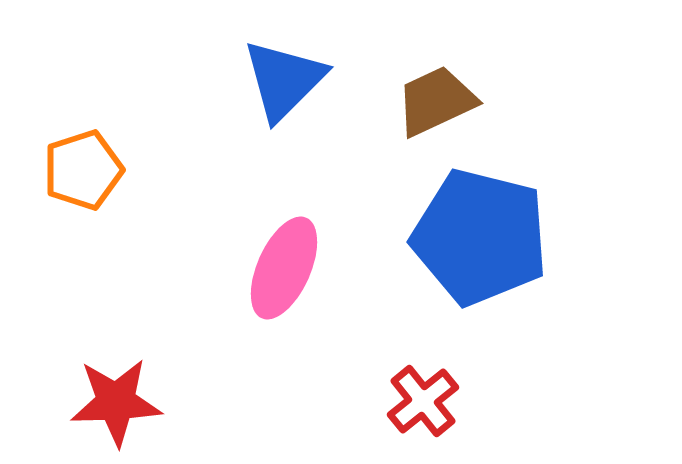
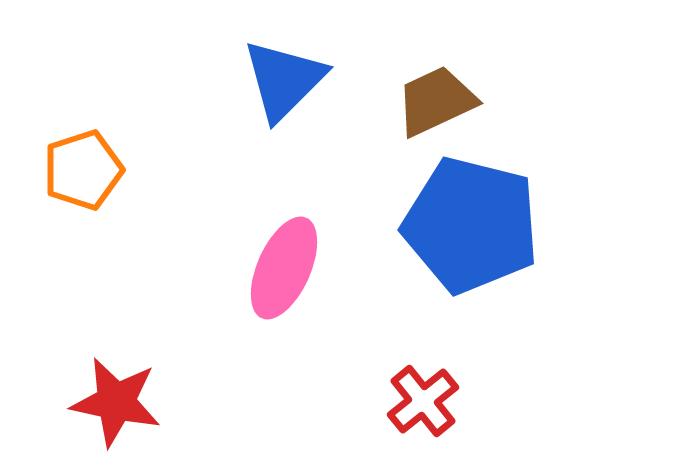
blue pentagon: moved 9 px left, 12 px up
red star: rotated 14 degrees clockwise
